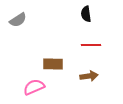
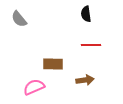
gray semicircle: moved 1 px right, 1 px up; rotated 84 degrees clockwise
brown arrow: moved 4 px left, 4 px down
